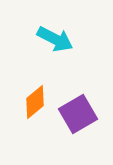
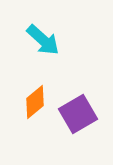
cyan arrow: moved 12 px left, 1 px down; rotated 15 degrees clockwise
